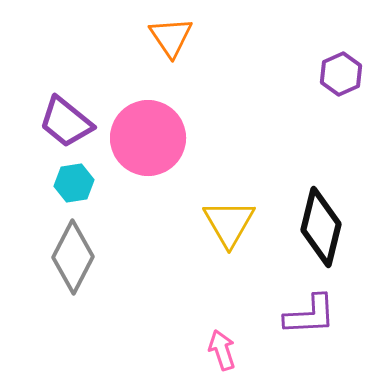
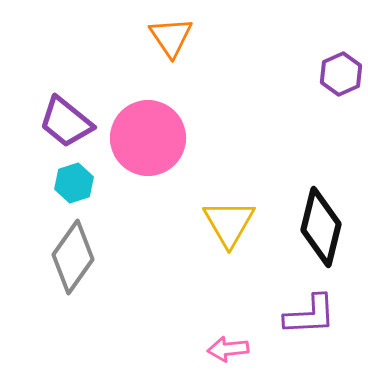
cyan hexagon: rotated 9 degrees counterclockwise
gray diamond: rotated 8 degrees clockwise
pink arrow: moved 6 px right, 1 px up; rotated 78 degrees counterclockwise
